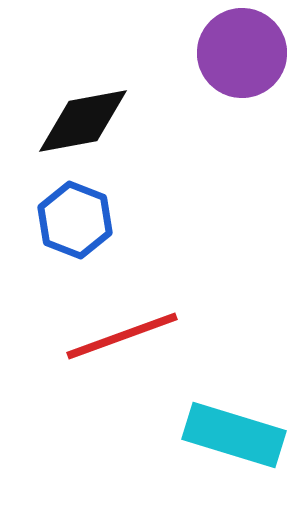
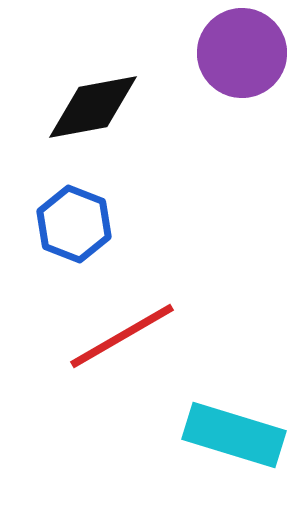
black diamond: moved 10 px right, 14 px up
blue hexagon: moved 1 px left, 4 px down
red line: rotated 10 degrees counterclockwise
